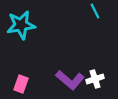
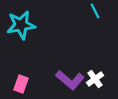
white cross: rotated 18 degrees counterclockwise
